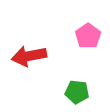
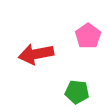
red arrow: moved 7 px right, 2 px up
